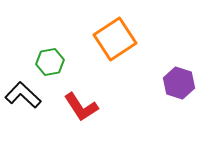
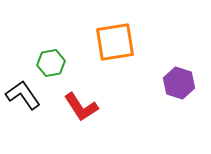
orange square: moved 3 px down; rotated 24 degrees clockwise
green hexagon: moved 1 px right, 1 px down
black L-shape: rotated 12 degrees clockwise
